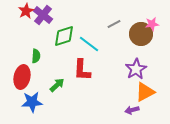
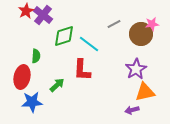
orange triangle: rotated 15 degrees clockwise
